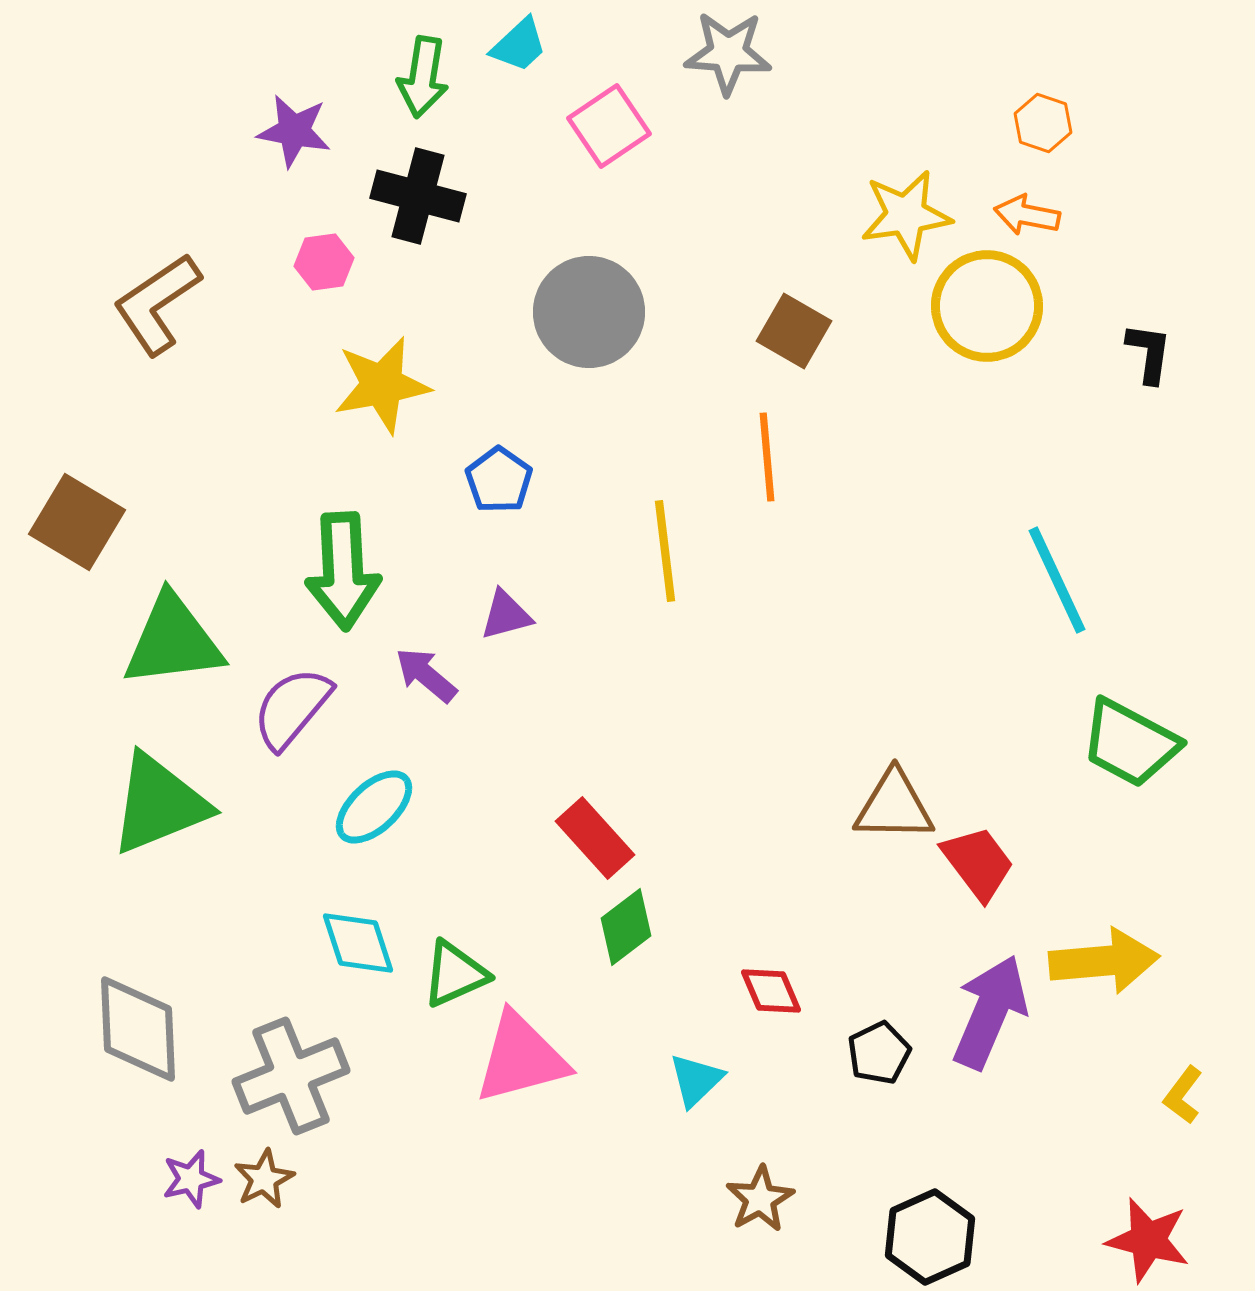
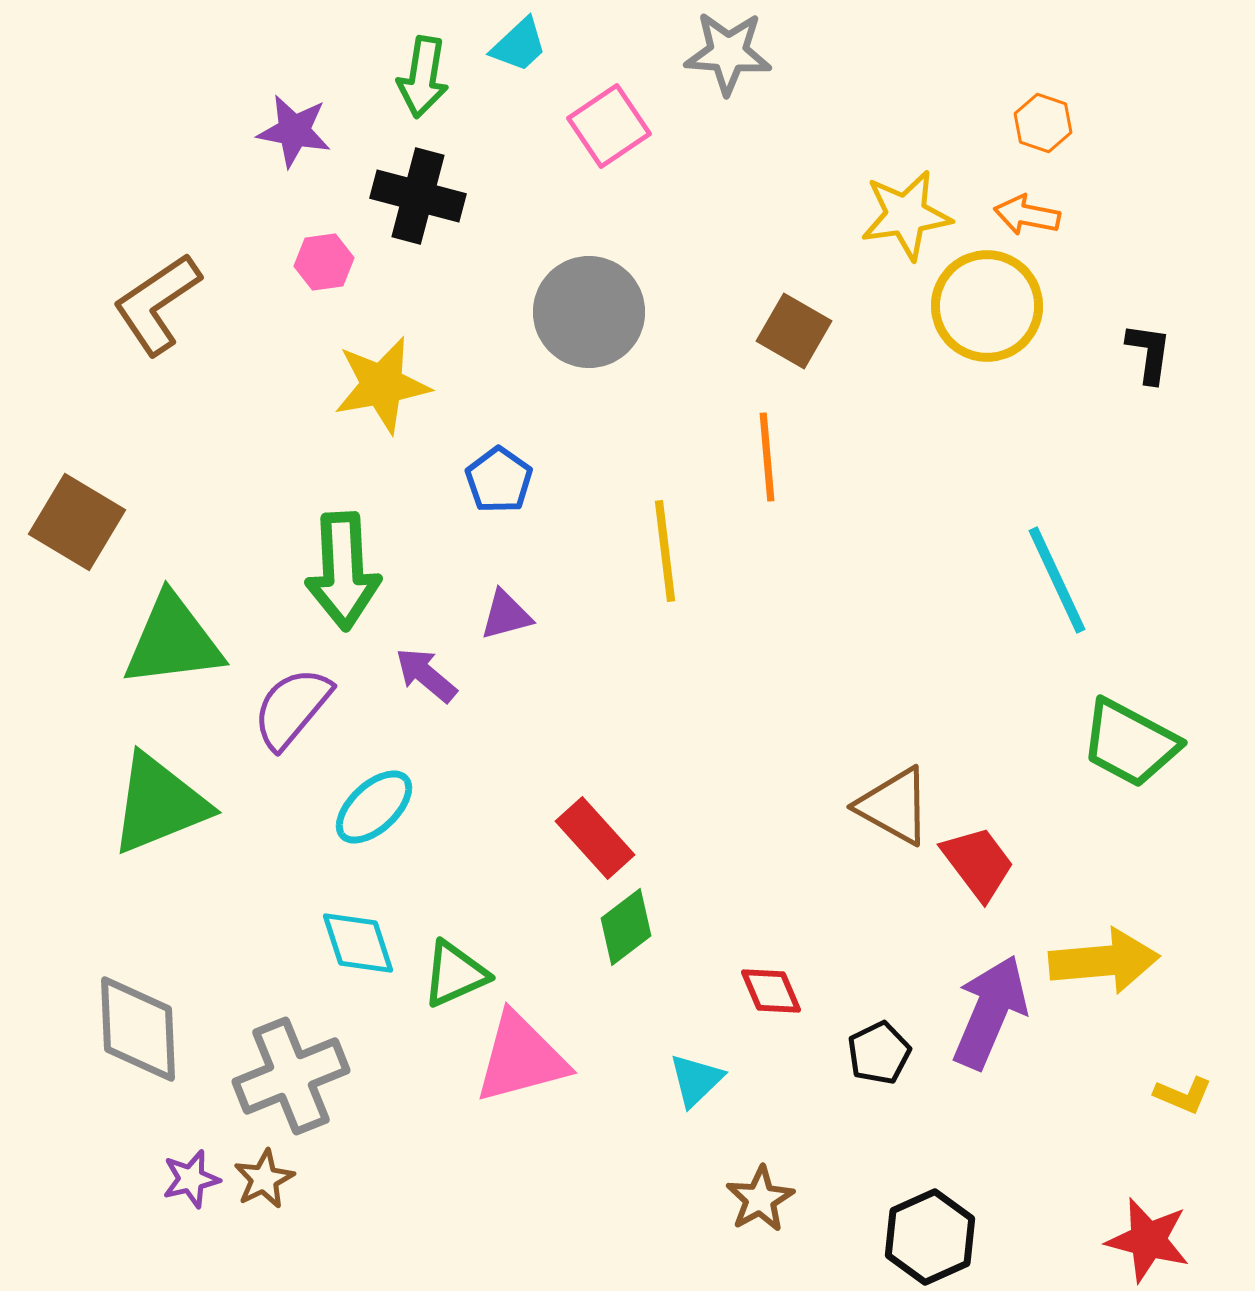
brown triangle at (894, 806): rotated 28 degrees clockwise
yellow L-shape at (1183, 1095): rotated 104 degrees counterclockwise
